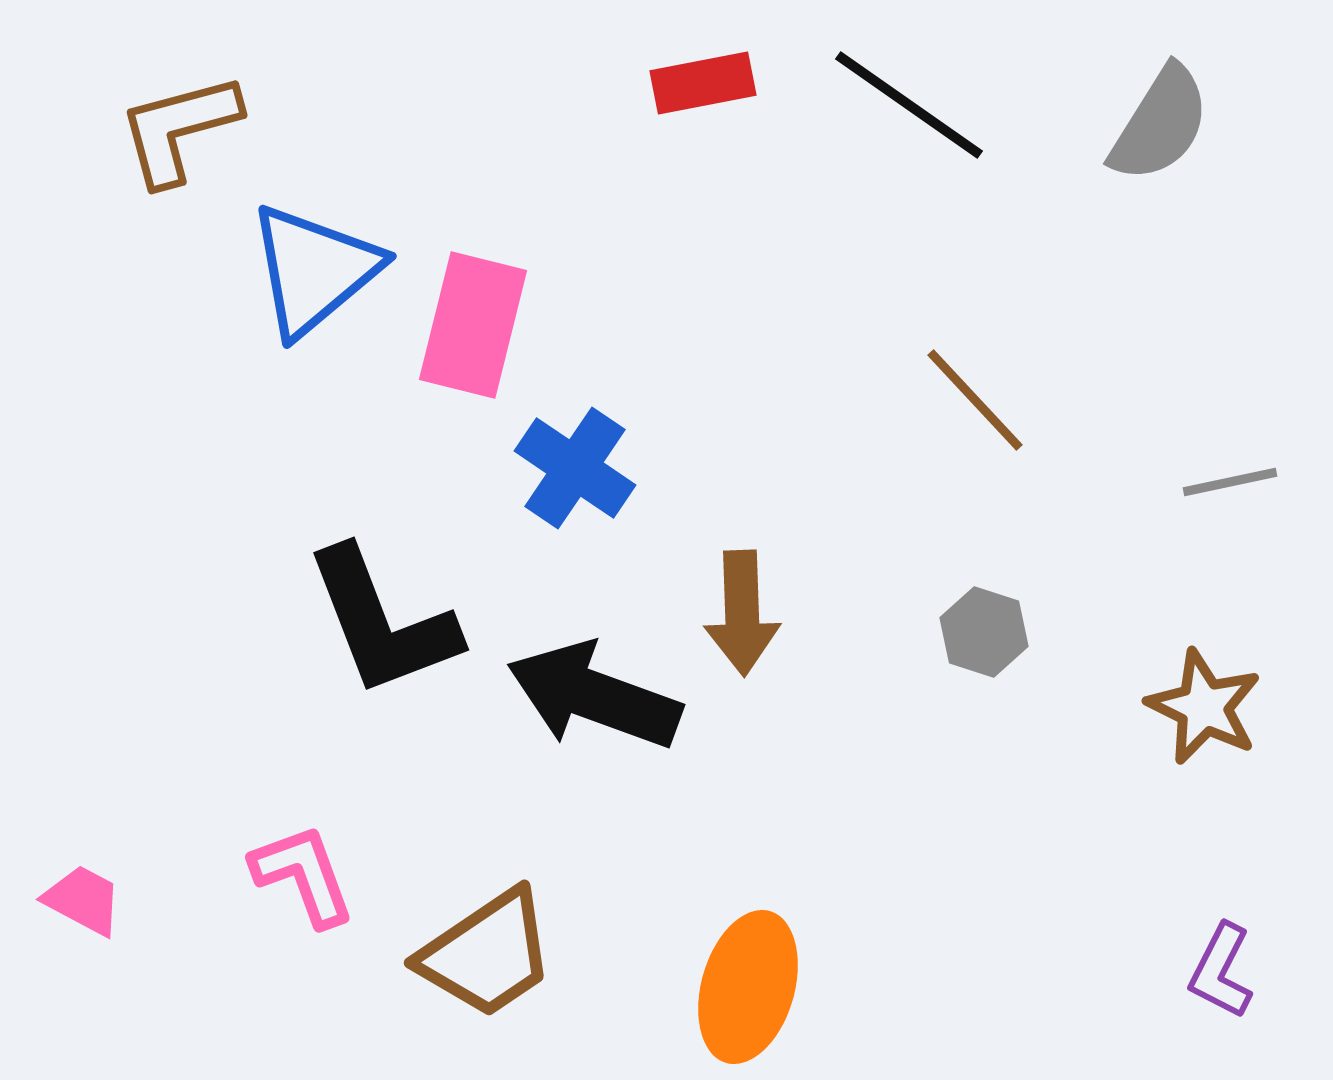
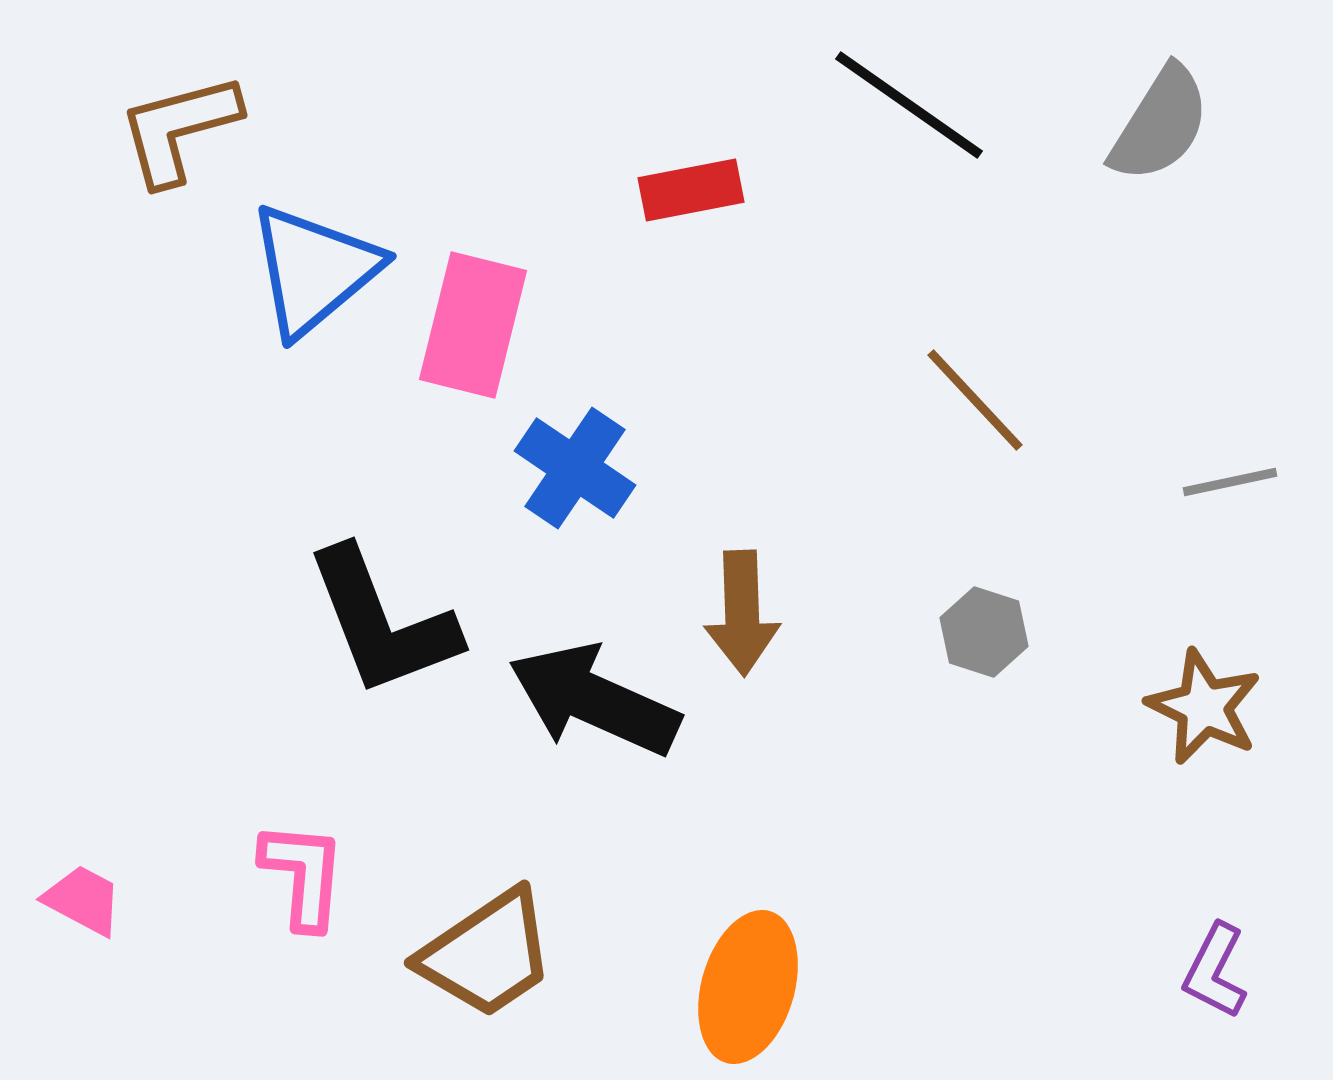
red rectangle: moved 12 px left, 107 px down
black arrow: moved 4 px down; rotated 4 degrees clockwise
pink L-shape: rotated 25 degrees clockwise
purple L-shape: moved 6 px left
